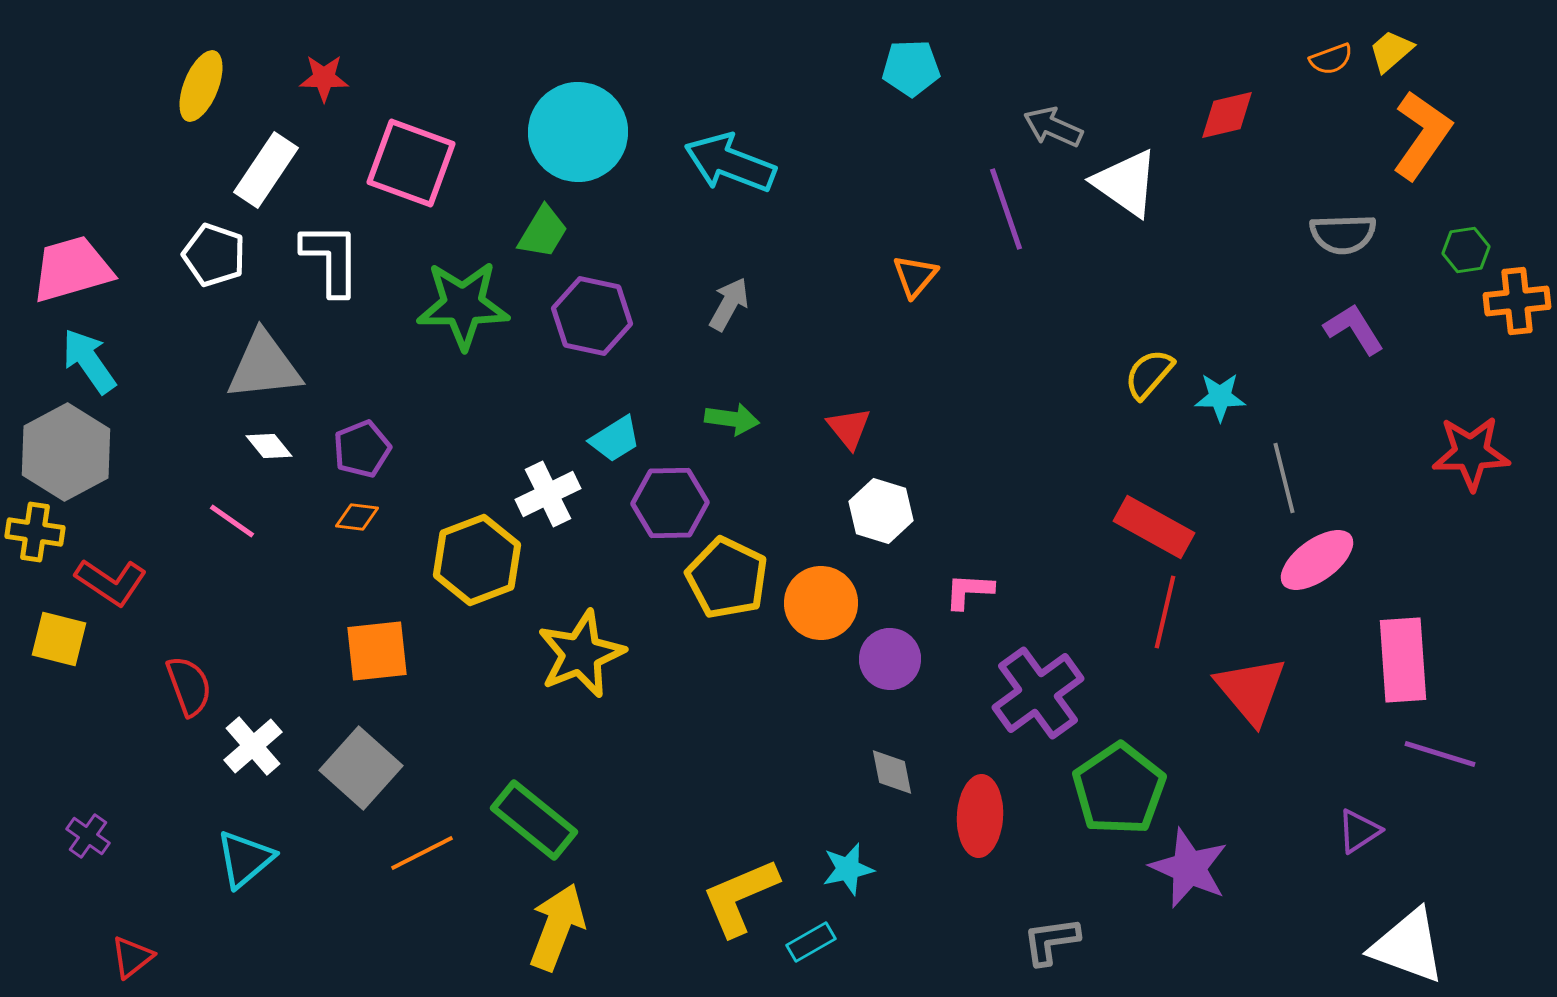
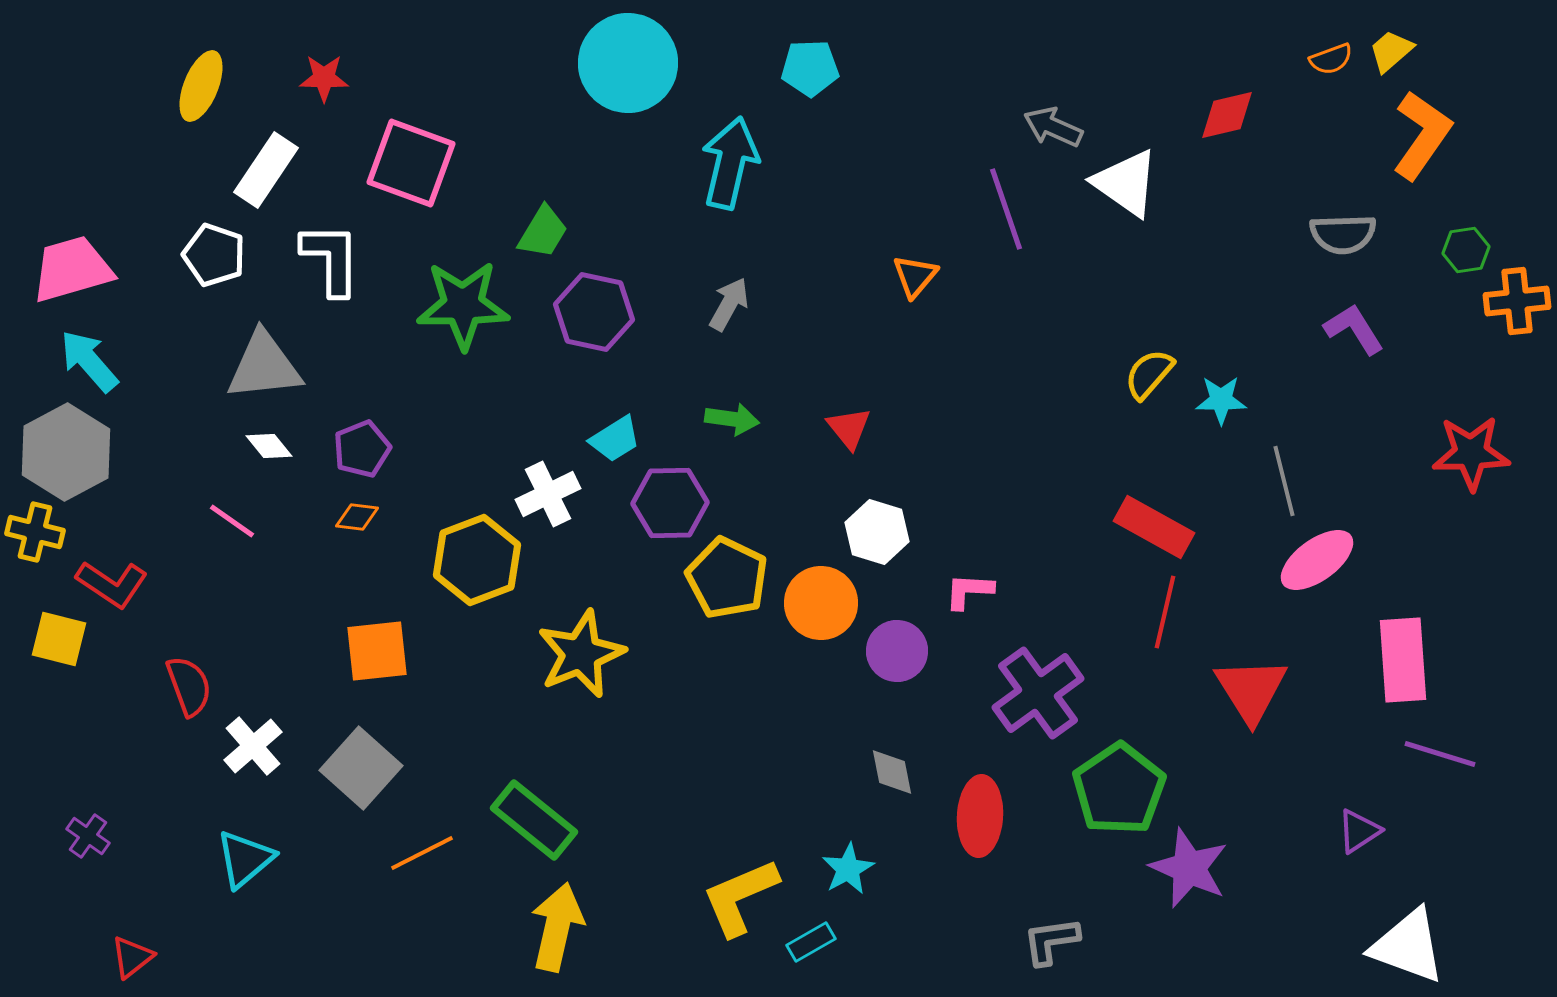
cyan pentagon at (911, 68): moved 101 px left
cyan circle at (578, 132): moved 50 px right, 69 px up
cyan arrow at (730, 163): rotated 82 degrees clockwise
purple hexagon at (592, 316): moved 2 px right, 4 px up
cyan arrow at (89, 361): rotated 6 degrees counterclockwise
cyan star at (1220, 397): moved 1 px right, 3 px down
gray line at (1284, 478): moved 3 px down
white hexagon at (881, 511): moved 4 px left, 21 px down
yellow cross at (35, 532): rotated 6 degrees clockwise
red L-shape at (111, 582): moved 1 px right, 2 px down
purple circle at (890, 659): moved 7 px right, 8 px up
red triangle at (1251, 690): rotated 8 degrees clockwise
cyan star at (848, 869): rotated 16 degrees counterclockwise
yellow arrow at (557, 927): rotated 8 degrees counterclockwise
